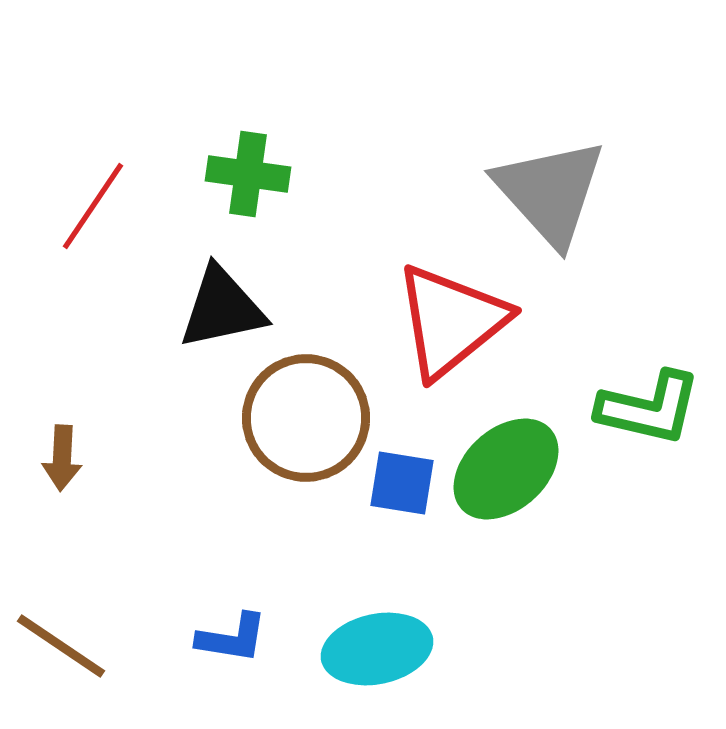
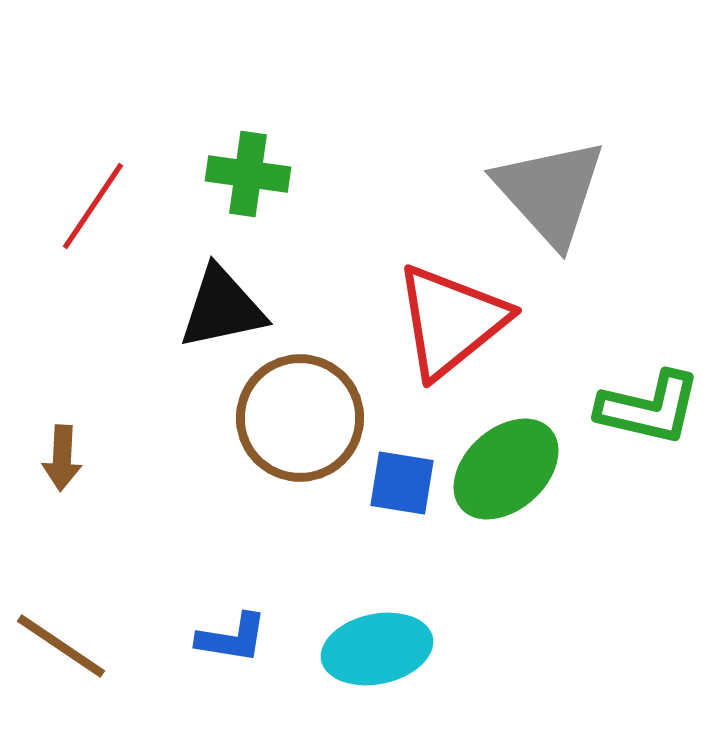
brown circle: moved 6 px left
